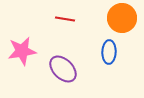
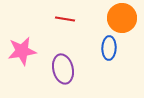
blue ellipse: moved 4 px up
purple ellipse: rotated 32 degrees clockwise
